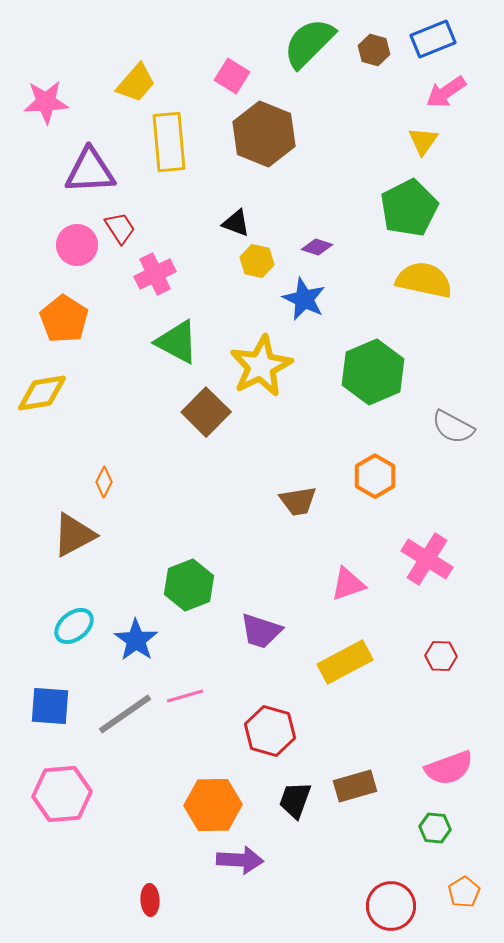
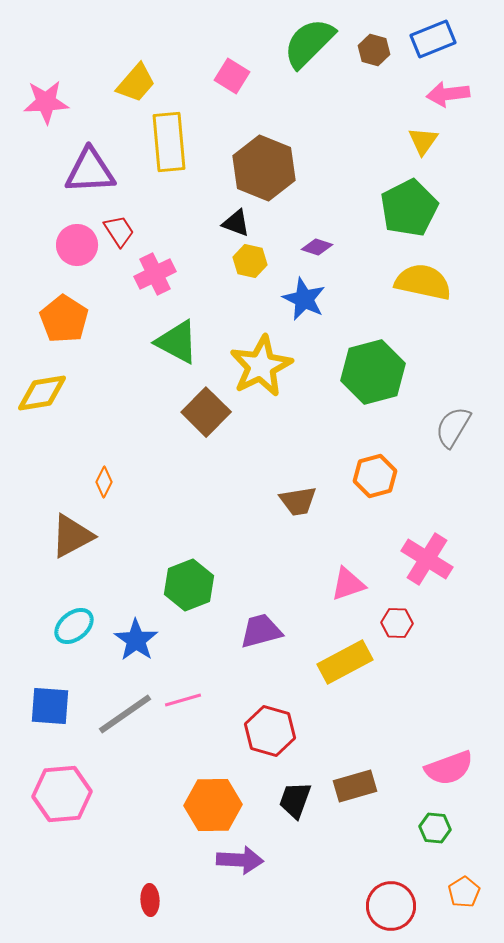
pink arrow at (446, 92): moved 2 px right, 2 px down; rotated 27 degrees clockwise
brown hexagon at (264, 134): moved 34 px down
red trapezoid at (120, 228): moved 1 px left, 3 px down
yellow hexagon at (257, 261): moved 7 px left
yellow semicircle at (424, 280): moved 1 px left, 2 px down
green hexagon at (373, 372): rotated 8 degrees clockwise
gray semicircle at (453, 427): rotated 93 degrees clockwise
orange hexagon at (375, 476): rotated 15 degrees clockwise
brown triangle at (74, 535): moved 2 px left, 1 px down
purple trapezoid at (261, 631): rotated 147 degrees clockwise
red hexagon at (441, 656): moved 44 px left, 33 px up
pink line at (185, 696): moved 2 px left, 4 px down
